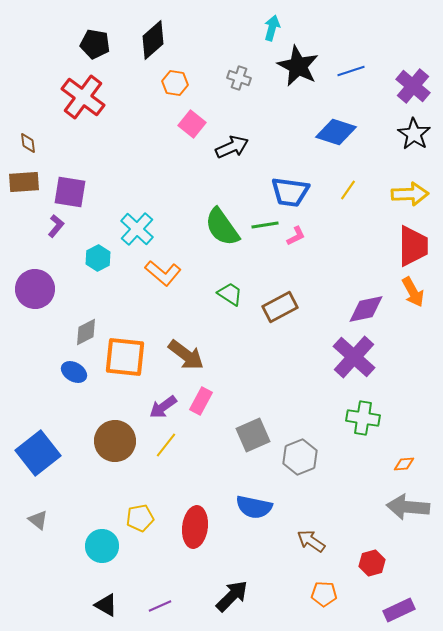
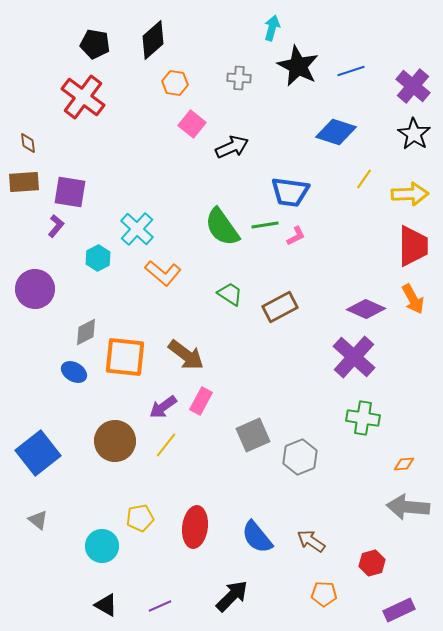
gray cross at (239, 78): rotated 15 degrees counterclockwise
yellow line at (348, 190): moved 16 px right, 11 px up
orange arrow at (413, 292): moved 7 px down
purple diamond at (366, 309): rotated 36 degrees clockwise
blue semicircle at (254, 507): moved 3 px right, 30 px down; rotated 39 degrees clockwise
